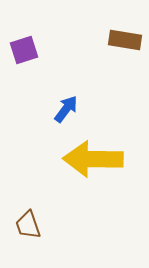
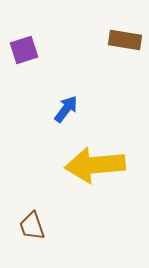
yellow arrow: moved 2 px right, 6 px down; rotated 6 degrees counterclockwise
brown trapezoid: moved 4 px right, 1 px down
